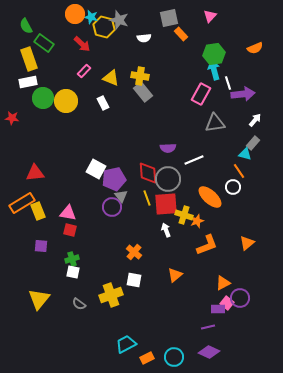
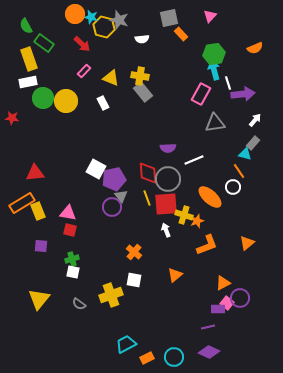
white semicircle at (144, 38): moved 2 px left, 1 px down
